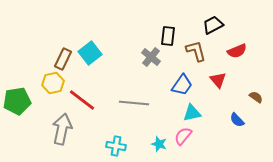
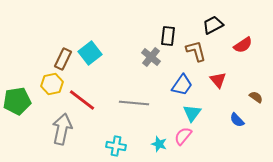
red semicircle: moved 6 px right, 6 px up; rotated 12 degrees counterclockwise
yellow hexagon: moved 1 px left, 1 px down
cyan triangle: rotated 42 degrees counterclockwise
